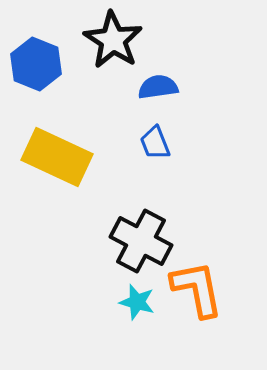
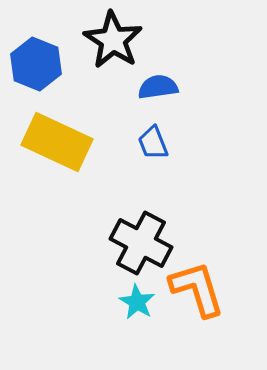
blue trapezoid: moved 2 px left
yellow rectangle: moved 15 px up
black cross: moved 2 px down
orange L-shape: rotated 6 degrees counterclockwise
cyan star: rotated 15 degrees clockwise
